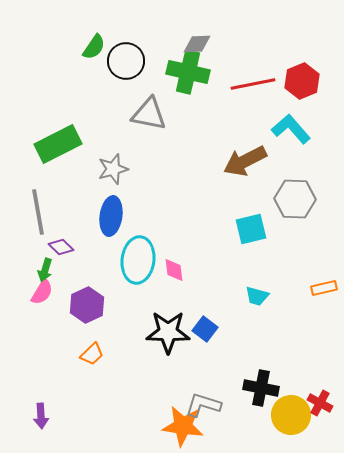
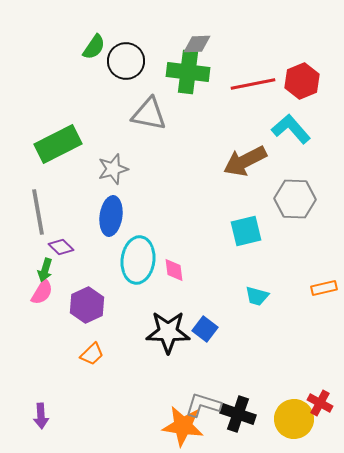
green cross: rotated 6 degrees counterclockwise
cyan square: moved 5 px left, 2 px down
black cross: moved 23 px left, 26 px down; rotated 8 degrees clockwise
yellow circle: moved 3 px right, 4 px down
